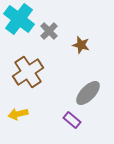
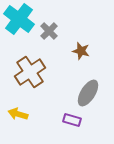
brown star: moved 6 px down
brown cross: moved 2 px right
gray ellipse: rotated 12 degrees counterclockwise
yellow arrow: rotated 30 degrees clockwise
purple rectangle: rotated 24 degrees counterclockwise
